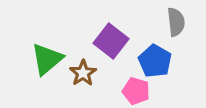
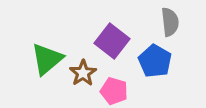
gray semicircle: moved 6 px left
purple square: moved 1 px right
pink pentagon: moved 22 px left
